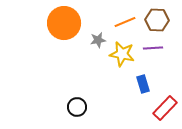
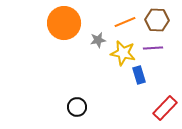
yellow star: moved 1 px right, 1 px up
blue rectangle: moved 4 px left, 9 px up
